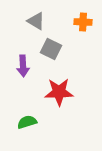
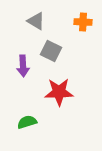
gray square: moved 2 px down
